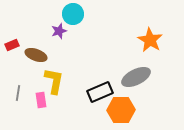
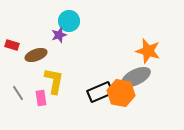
cyan circle: moved 4 px left, 7 px down
purple star: moved 4 px down
orange star: moved 2 px left, 11 px down; rotated 15 degrees counterclockwise
red rectangle: rotated 40 degrees clockwise
brown ellipse: rotated 40 degrees counterclockwise
gray line: rotated 42 degrees counterclockwise
pink rectangle: moved 2 px up
orange hexagon: moved 17 px up; rotated 12 degrees clockwise
